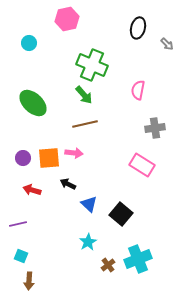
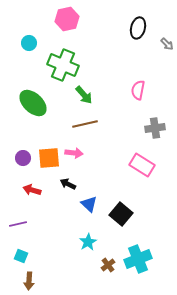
green cross: moved 29 px left
